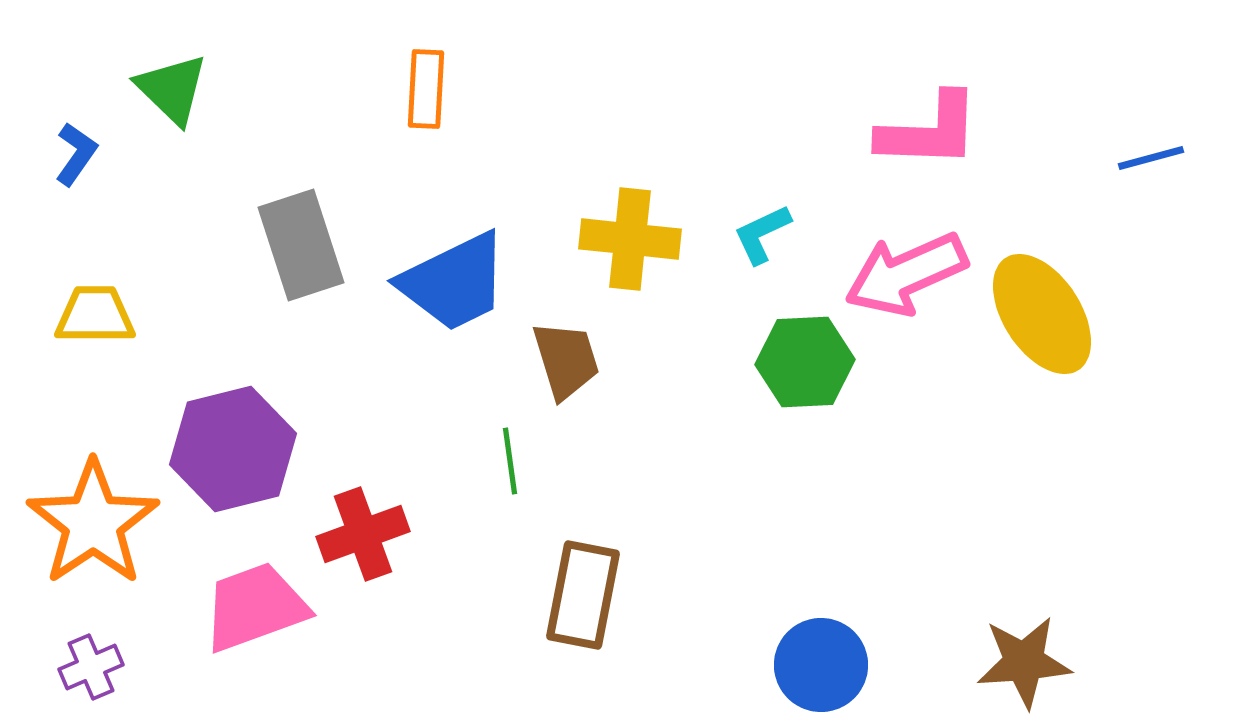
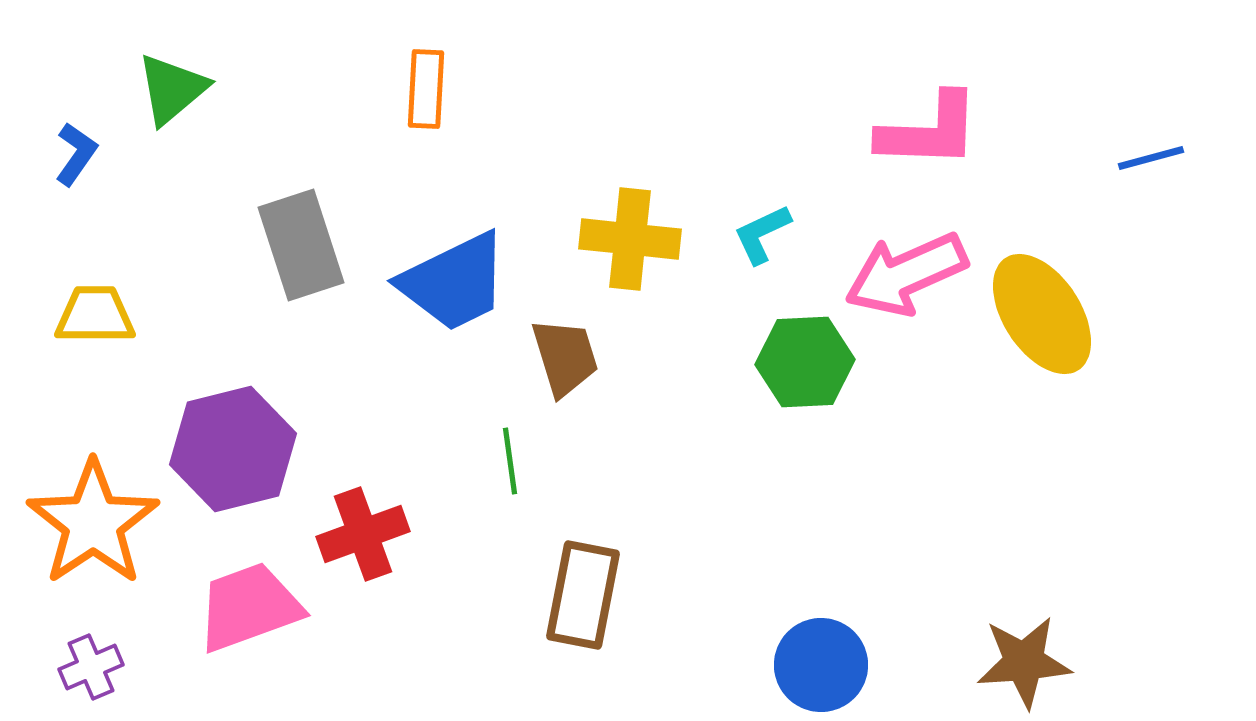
green triangle: rotated 36 degrees clockwise
brown trapezoid: moved 1 px left, 3 px up
pink trapezoid: moved 6 px left
